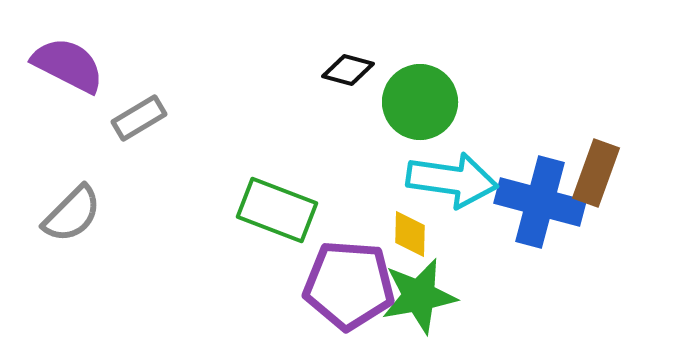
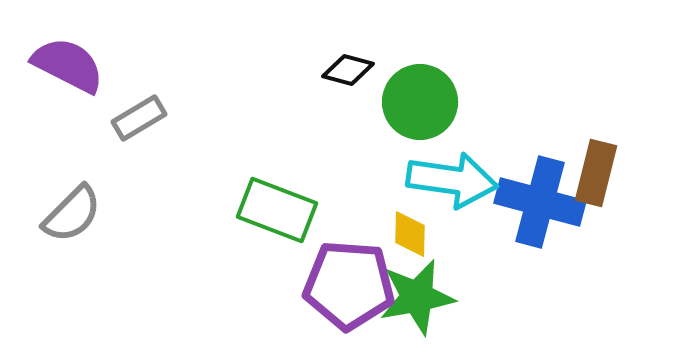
brown rectangle: rotated 6 degrees counterclockwise
green star: moved 2 px left, 1 px down
